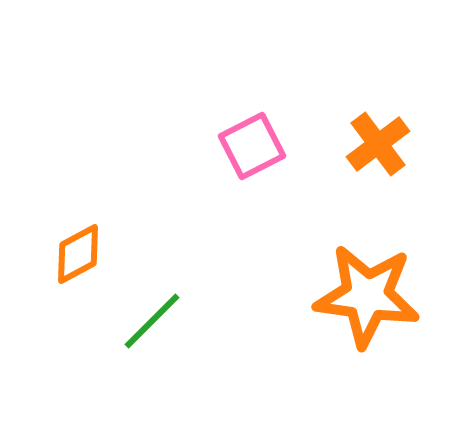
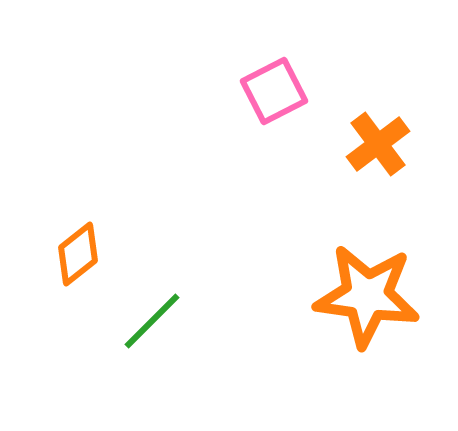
pink square: moved 22 px right, 55 px up
orange diamond: rotated 10 degrees counterclockwise
